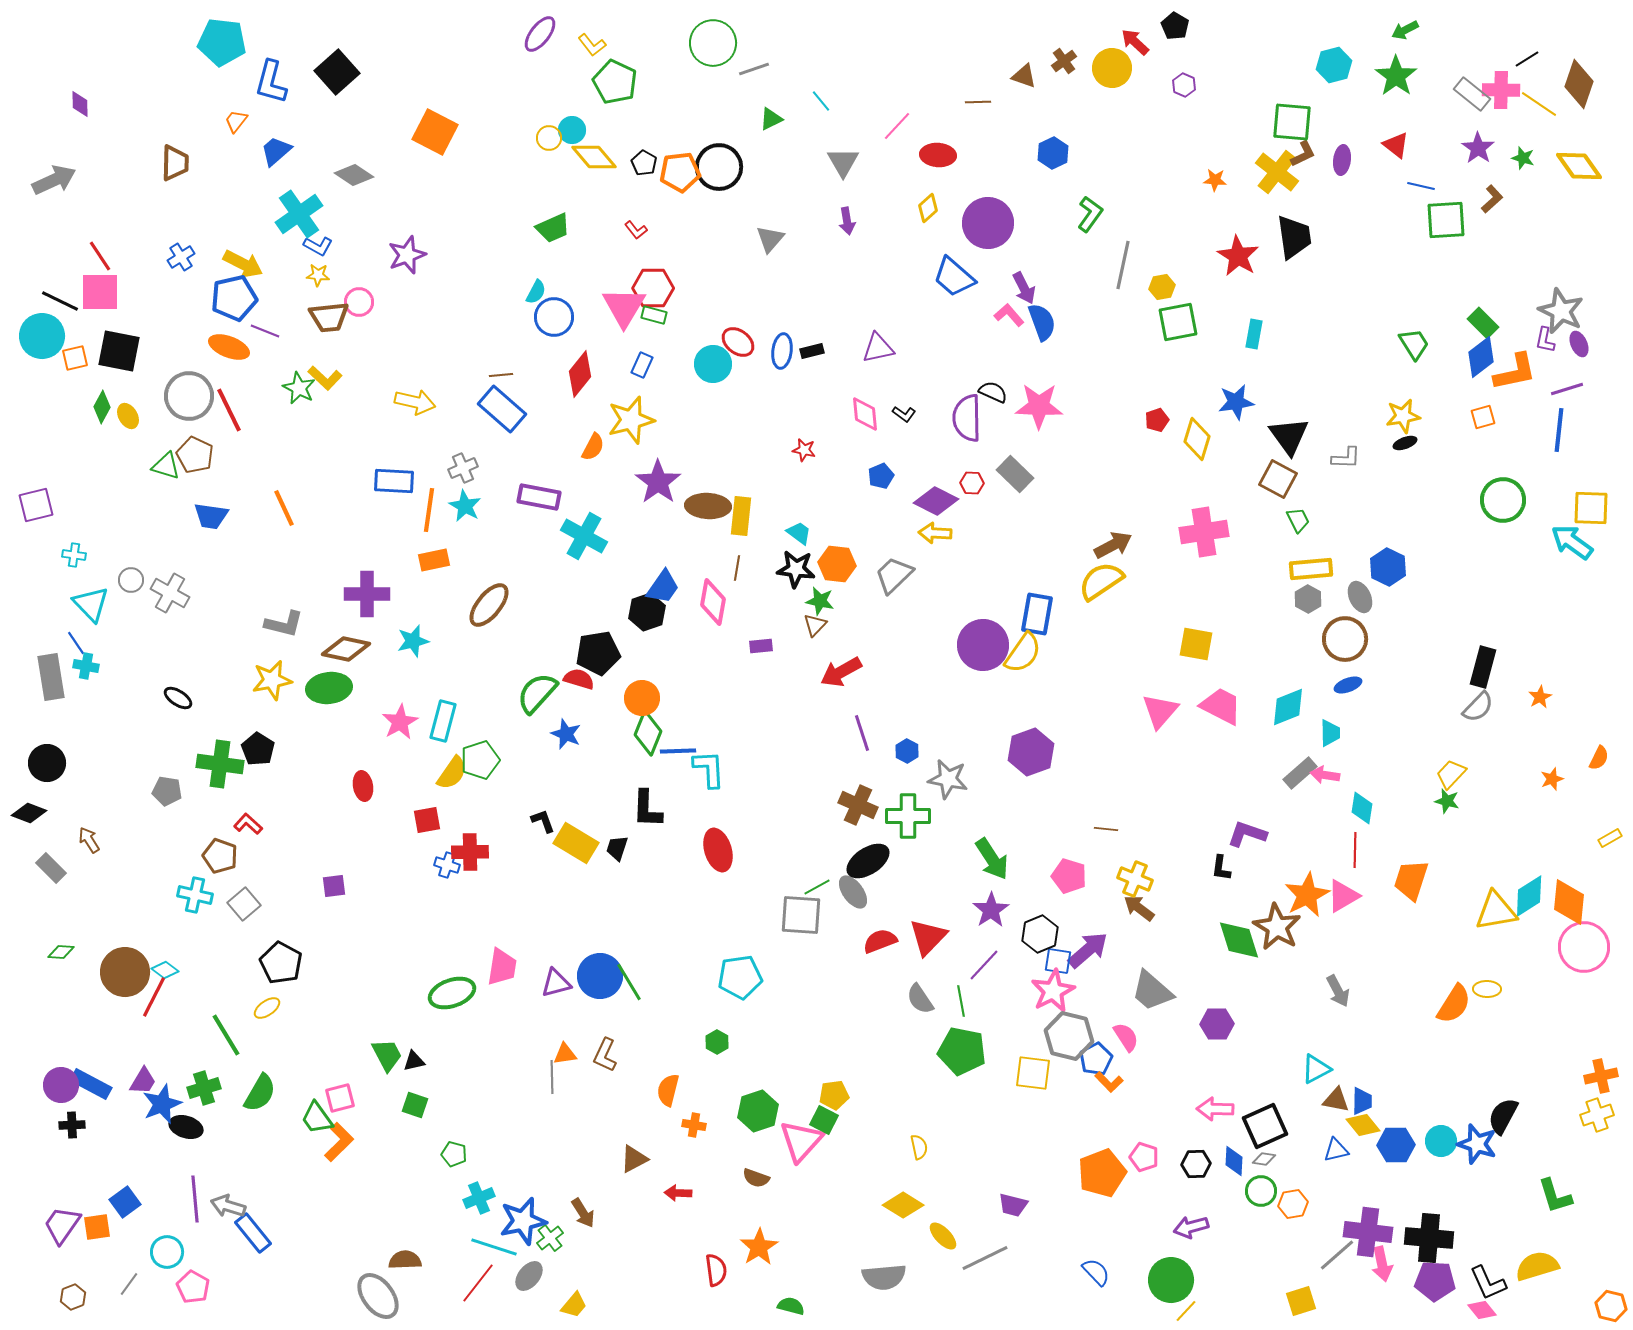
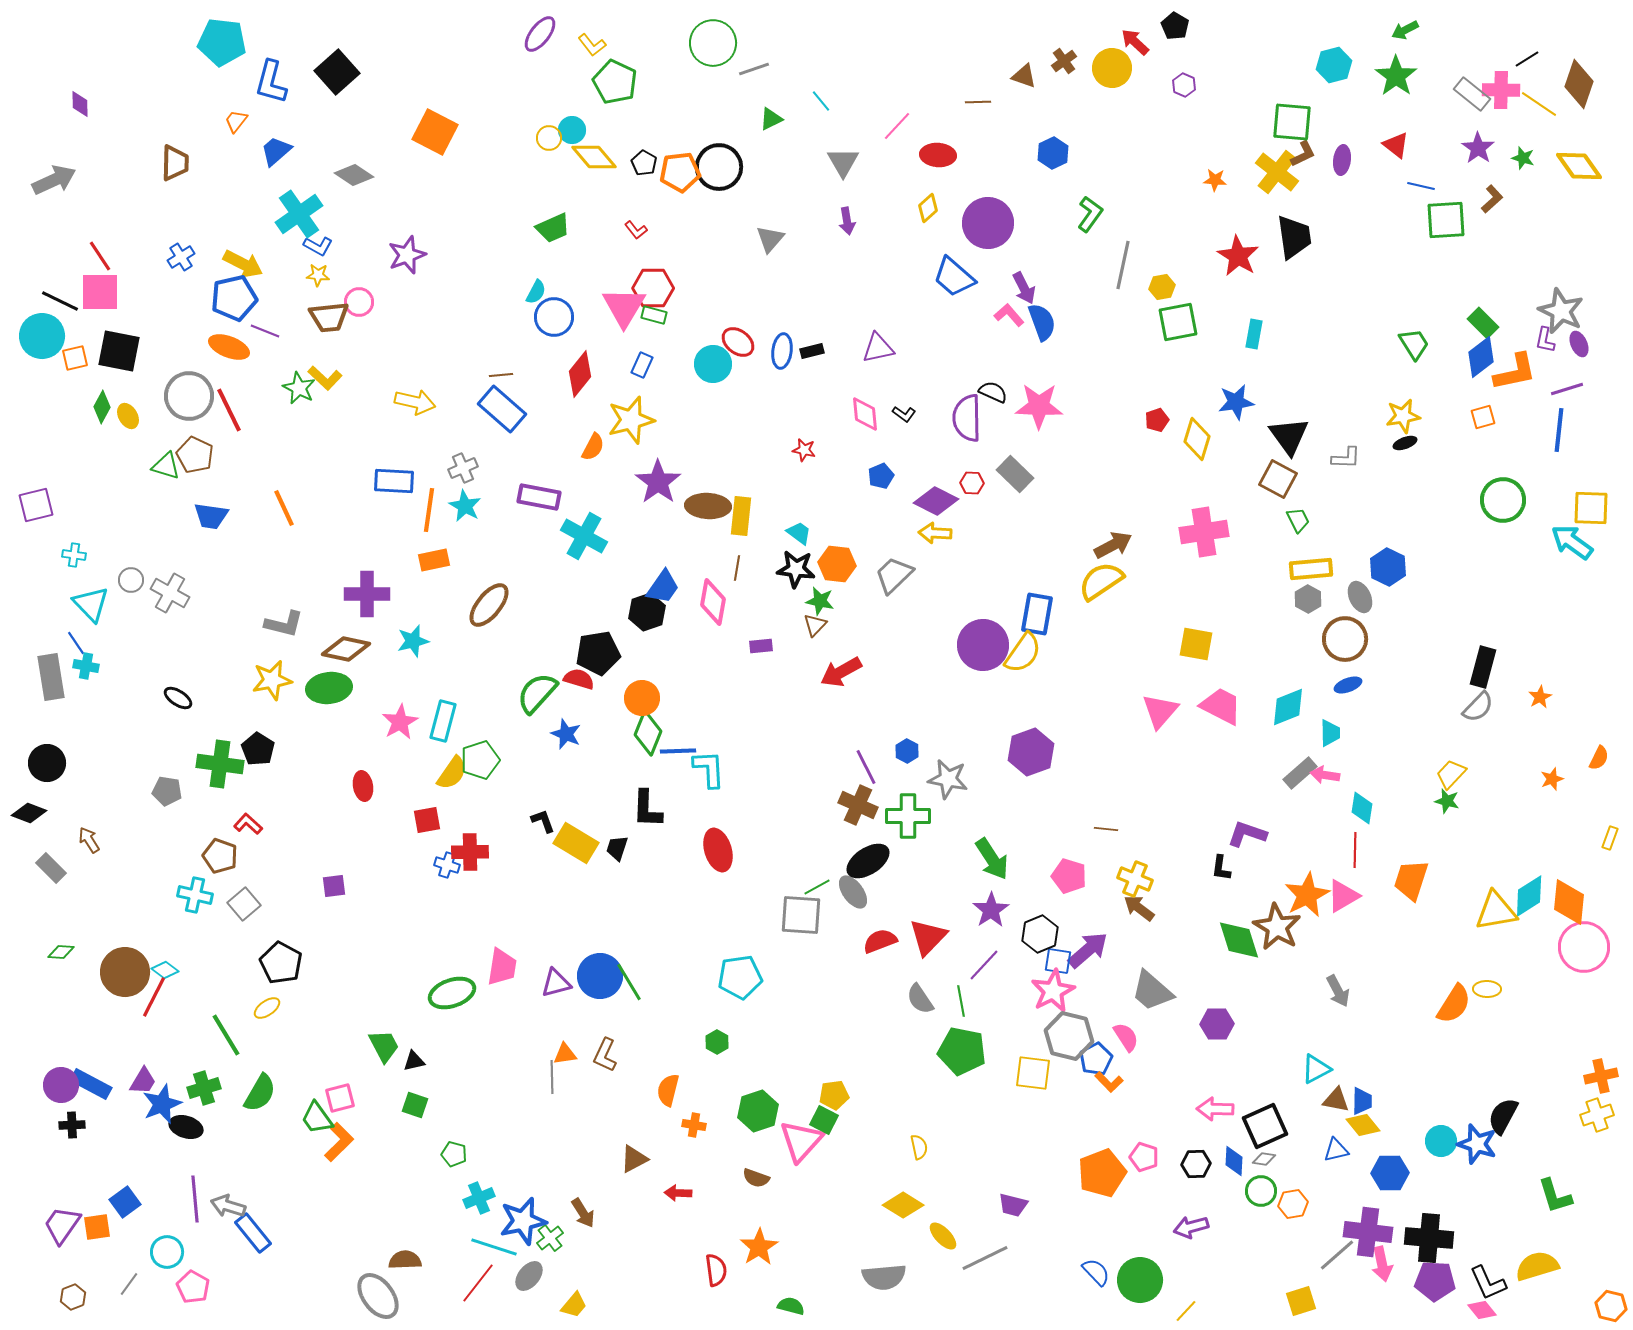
purple line at (862, 733): moved 4 px right, 34 px down; rotated 9 degrees counterclockwise
yellow rectangle at (1610, 838): rotated 40 degrees counterclockwise
green trapezoid at (387, 1055): moved 3 px left, 9 px up
blue hexagon at (1396, 1145): moved 6 px left, 28 px down
green circle at (1171, 1280): moved 31 px left
